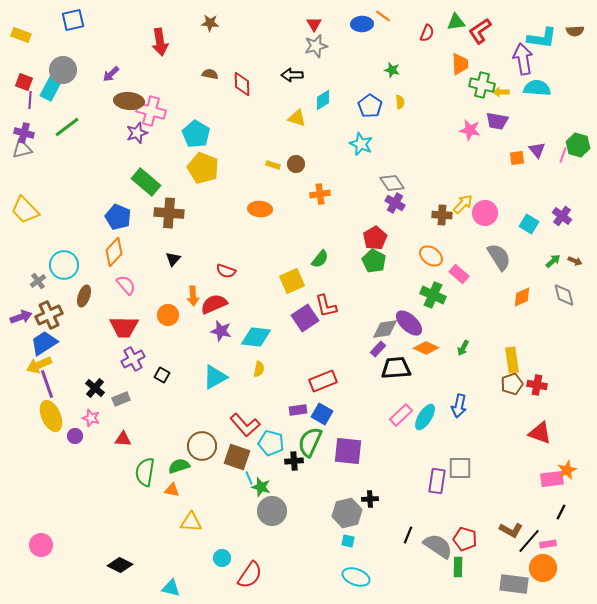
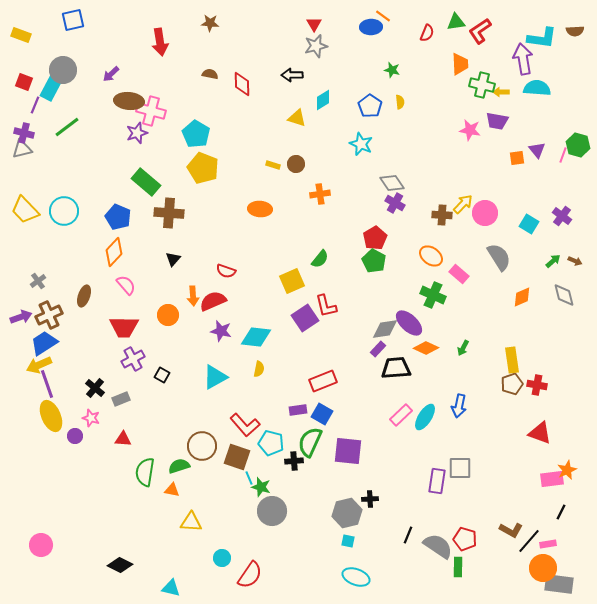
blue ellipse at (362, 24): moved 9 px right, 3 px down
purple line at (30, 100): moved 5 px right, 5 px down; rotated 18 degrees clockwise
cyan circle at (64, 265): moved 54 px up
red semicircle at (214, 304): moved 1 px left, 3 px up
gray rectangle at (514, 584): moved 45 px right
